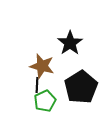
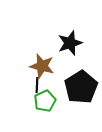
black star: rotated 15 degrees clockwise
